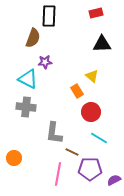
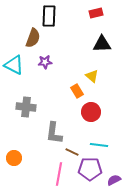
cyan triangle: moved 14 px left, 14 px up
cyan line: moved 7 px down; rotated 24 degrees counterclockwise
pink line: moved 1 px right
